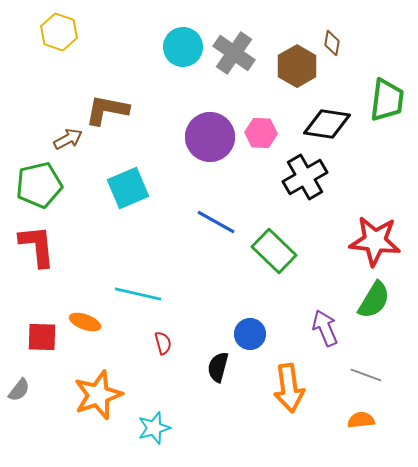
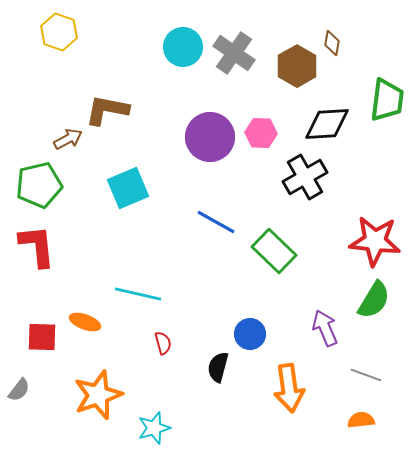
black diamond: rotated 12 degrees counterclockwise
